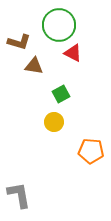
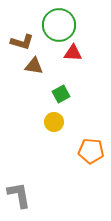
brown L-shape: moved 3 px right
red triangle: rotated 24 degrees counterclockwise
